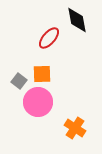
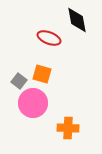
red ellipse: rotated 70 degrees clockwise
orange square: rotated 18 degrees clockwise
pink circle: moved 5 px left, 1 px down
orange cross: moved 7 px left; rotated 30 degrees counterclockwise
